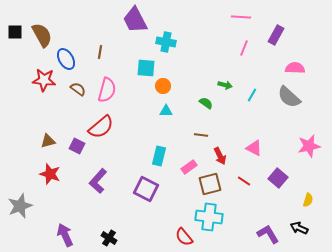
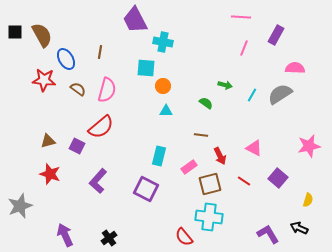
cyan cross at (166, 42): moved 3 px left
gray semicircle at (289, 97): moved 9 px left, 3 px up; rotated 105 degrees clockwise
black cross at (109, 238): rotated 21 degrees clockwise
